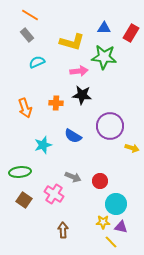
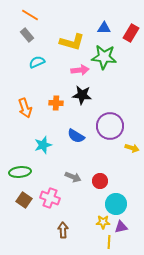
pink arrow: moved 1 px right, 1 px up
blue semicircle: moved 3 px right
pink cross: moved 4 px left, 4 px down; rotated 12 degrees counterclockwise
purple triangle: rotated 24 degrees counterclockwise
yellow line: moved 2 px left; rotated 48 degrees clockwise
